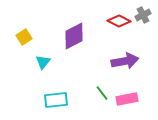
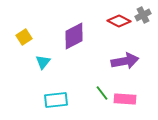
pink rectangle: moved 2 px left; rotated 15 degrees clockwise
